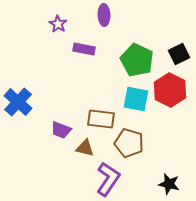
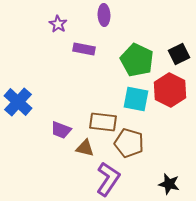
brown rectangle: moved 2 px right, 3 px down
